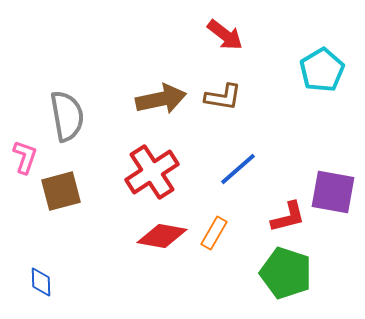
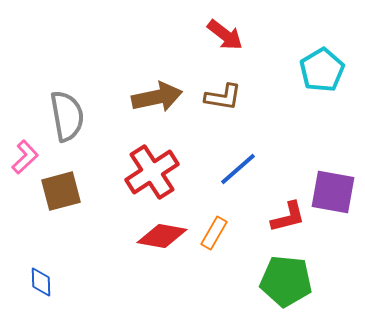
brown arrow: moved 4 px left, 2 px up
pink L-shape: rotated 28 degrees clockwise
green pentagon: moved 8 px down; rotated 12 degrees counterclockwise
